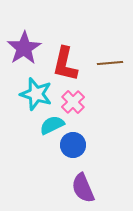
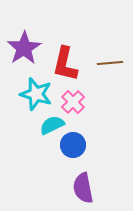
purple semicircle: rotated 12 degrees clockwise
